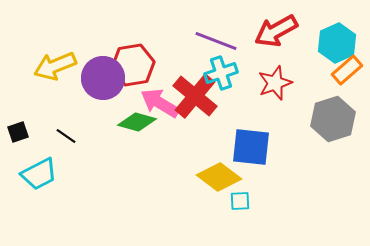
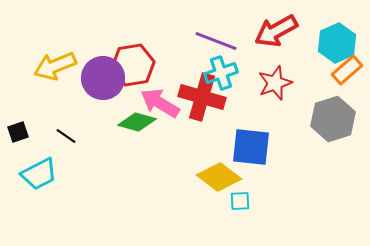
red cross: moved 7 px right, 1 px down; rotated 24 degrees counterclockwise
